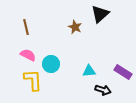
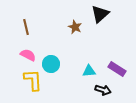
purple rectangle: moved 6 px left, 3 px up
